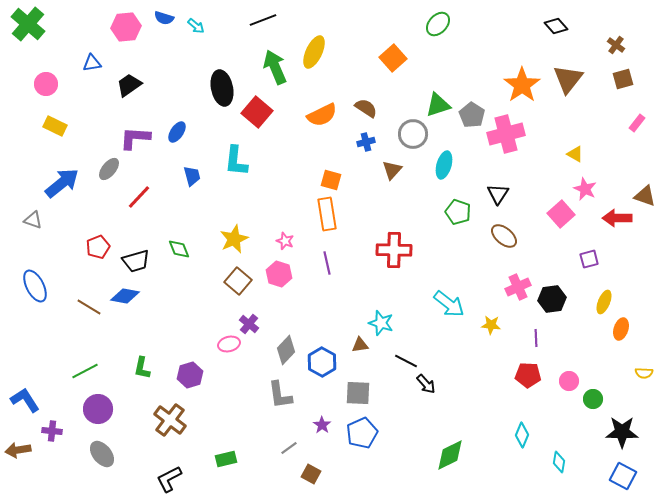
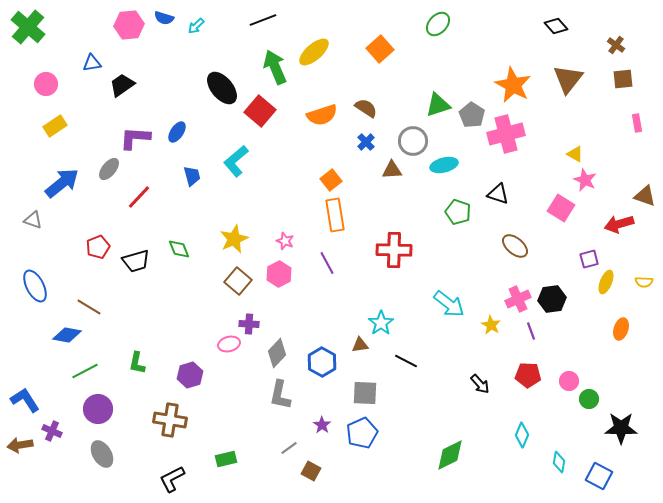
green cross at (28, 24): moved 3 px down
cyan arrow at (196, 26): rotated 96 degrees clockwise
pink hexagon at (126, 27): moved 3 px right, 2 px up
yellow ellipse at (314, 52): rotated 24 degrees clockwise
orange square at (393, 58): moved 13 px left, 9 px up
brown square at (623, 79): rotated 10 degrees clockwise
black trapezoid at (129, 85): moved 7 px left
orange star at (522, 85): moved 9 px left; rotated 9 degrees counterclockwise
black ellipse at (222, 88): rotated 28 degrees counterclockwise
red square at (257, 112): moved 3 px right, 1 px up
orange semicircle at (322, 115): rotated 8 degrees clockwise
pink rectangle at (637, 123): rotated 48 degrees counterclockwise
yellow rectangle at (55, 126): rotated 60 degrees counterclockwise
gray circle at (413, 134): moved 7 px down
blue cross at (366, 142): rotated 30 degrees counterclockwise
cyan L-shape at (236, 161): rotated 44 degrees clockwise
cyan ellipse at (444, 165): rotated 60 degrees clockwise
brown triangle at (392, 170): rotated 45 degrees clockwise
orange square at (331, 180): rotated 35 degrees clockwise
pink star at (585, 189): moved 9 px up
black triangle at (498, 194): rotated 45 degrees counterclockwise
orange rectangle at (327, 214): moved 8 px right, 1 px down
pink square at (561, 214): moved 6 px up; rotated 16 degrees counterclockwise
red arrow at (617, 218): moved 2 px right, 6 px down; rotated 16 degrees counterclockwise
brown ellipse at (504, 236): moved 11 px right, 10 px down
purple line at (327, 263): rotated 15 degrees counterclockwise
pink hexagon at (279, 274): rotated 15 degrees clockwise
pink cross at (518, 287): moved 12 px down
blue diamond at (125, 296): moved 58 px left, 39 px down
yellow ellipse at (604, 302): moved 2 px right, 20 px up
cyan star at (381, 323): rotated 20 degrees clockwise
purple cross at (249, 324): rotated 36 degrees counterclockwise
yellow star at (491, 325): rotated 24 degrees clockwise
purple line at (536, 338): moved 5 px left, 7 px up; rotated 18 degrees counterclockwise
gray diamond at (286, 350): moved 9 px left, 3 px down
green L-shape at (142, 368): moved 5 px left, 5 px up
yellow semicircle at (644, 373): moved 91 px up
black arrow at (426, 384): moved 54 px right
gray square at (358, 393): moved 7 px right
gray L-shape at (280, 395): rotated 20 degrees clockwise
green circle at (593, 399): moved 4 px left
brown cross at (170, 420): rotated 28 degrees counterclockwise
purple cross at (52, 431): rotated 18 degrees clockwise
black star at (622, 432): moved 1 px left, 4 px up
brown arrow at (18, 450): moved 2 px right, 5 px up
gray ellipse at (102, 454): rotated 8 degrees clockwise
brown square at (311, 474): moved 3 px up
blue square at (623, 476): moved 24 px left
black L-shape at (169, 479): moved 3 px right
